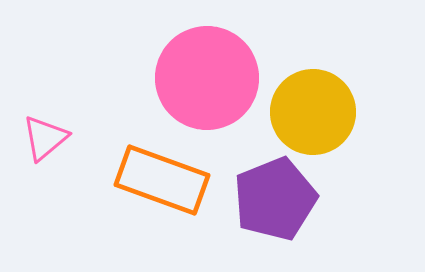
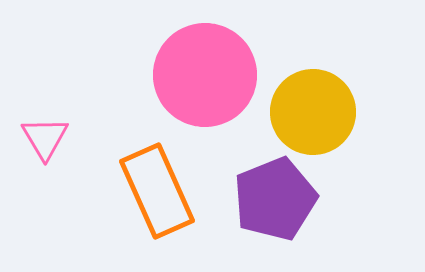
pink circle: moved 2 px left, 3 px up
pink triangle: rotated 21 degrees counterclockwise
orange rectangle: moved 5 px left, 11 px down; rotated 46 degrees clockwise
